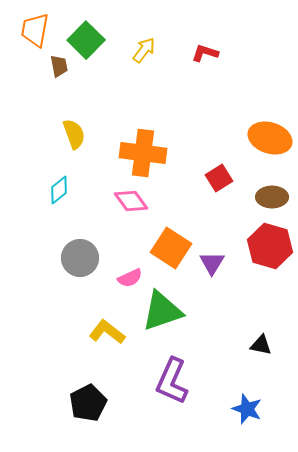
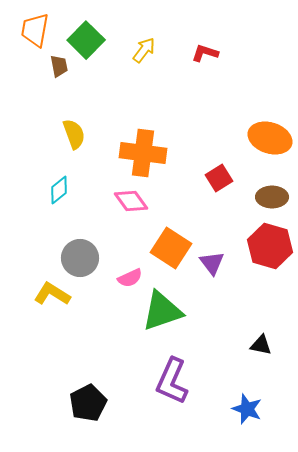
purple triangle: rotated 8 degrees counterclockwise
yellow L-shape: moved 55 px left, 38 px up; rotated 6 degrees counterclockwise
